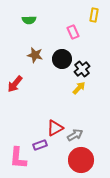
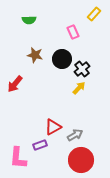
yellow rectangle: moved 1 px up; rotated 32 degrees clockwise
red triangle: moved 2 px left, 1 px up
